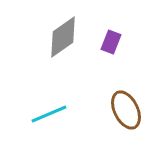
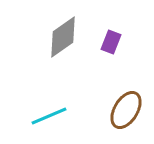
brown ellipse: rotated 57 degrees clockwise
cyan line: moved 2 px down
